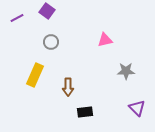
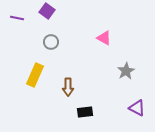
purple line: rotated 40 degrees clockwise
pink triangle: moved 1 px left, 2 px up; rotated 42 degrees clockwise
gray star: rotated 30 degrees counterclockwise
purple triangle: rotated 18 degrees counterclockwise
